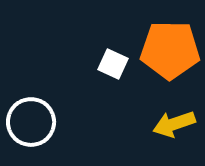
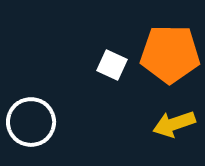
orange pentagon: moved 4 px down
white square: moved 1 px left, 1 px down
